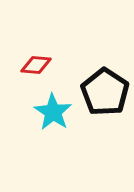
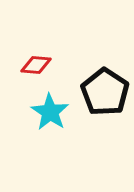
cyan star: moved 3 px left
